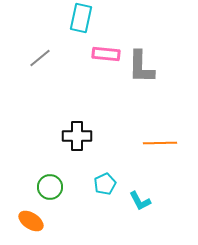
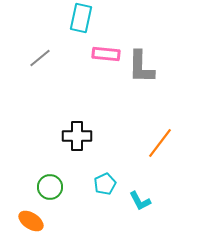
orange line: rotated 52 degrees counterclockwise
